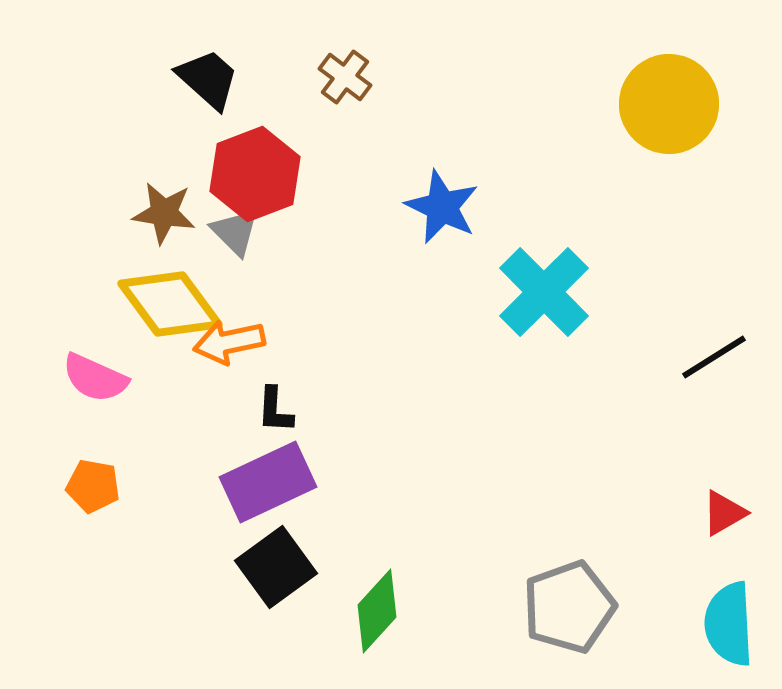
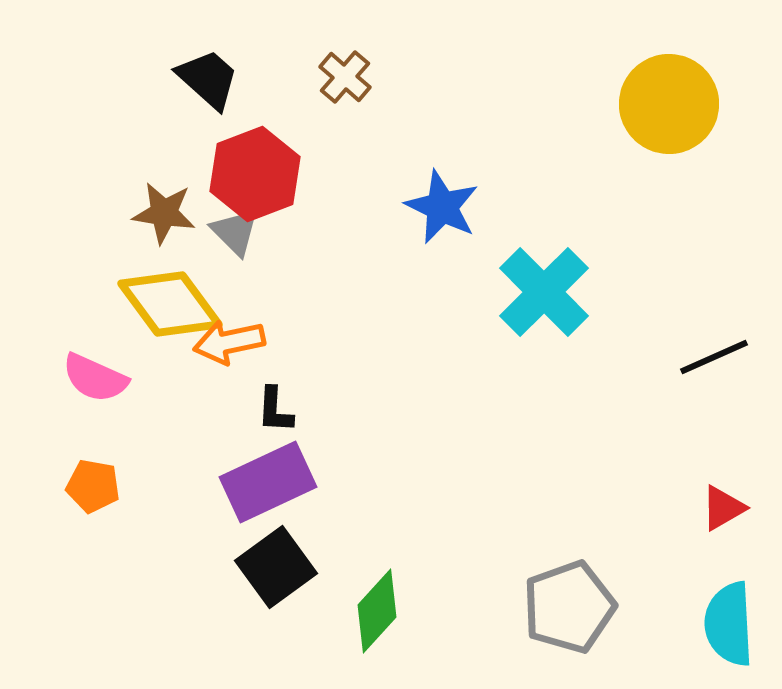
brown cross: rotated 4 degrees clockwise
black line: rotated 8 degrees clockwise
red triangle: moved 1 px left, 5 px up
